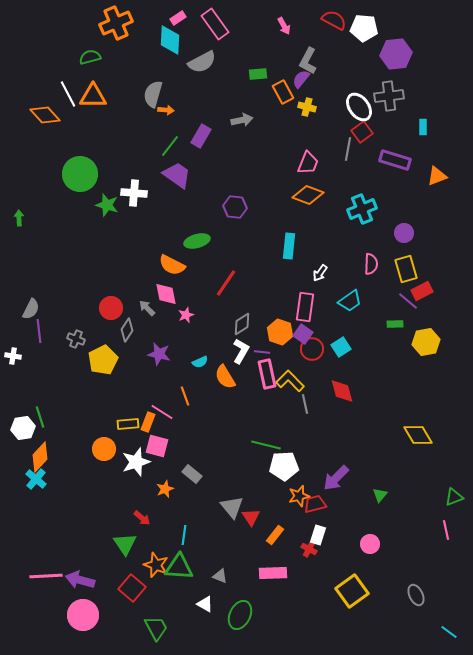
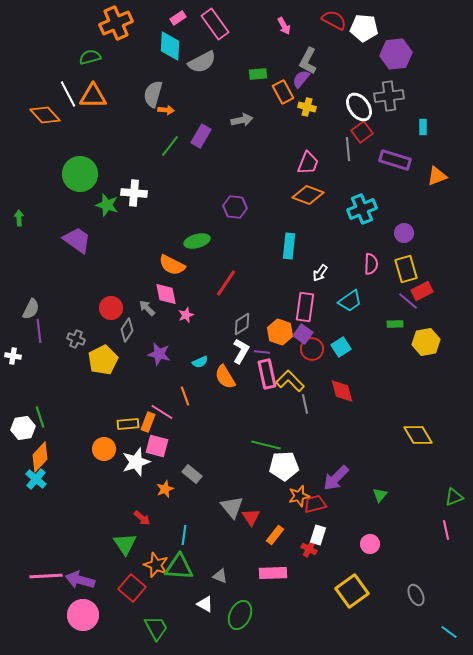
cyan diamond at (170, 40): moved 6 px down
gray line at (348, 149): rotated 15 degrees counterclockwise
purple trapezoid at (177, 175): moved 100 px left, 65 px down
